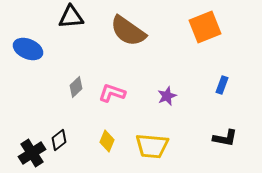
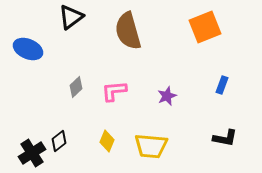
black triangle: rotated 32 degrees counterclockwise
brown semicircle: rotated 39 degrees clockwise
pink L-shape: moved 2 px right, 2 px up; rotated 24 degrees counterclockwise
black diamond: moved 1 px down
yellow trapezoid: moved 1 px left
